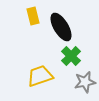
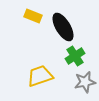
yellow rectangle: rotated 54 degrees counterclockwise
black ellipse: moved 2 px right
green cross: moved 4 px right; rotated 12 degrees clockwise
